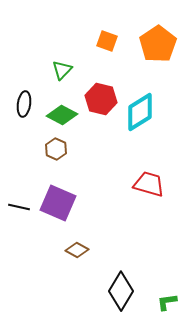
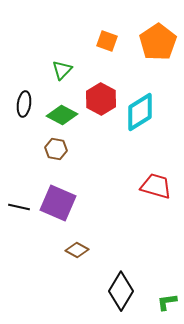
orange pentagon: moved 2 px up
red hexagon: rotated 16 degrees clockwise
brown hexagon: rotated 15 degrees counterclockwise
red trapezoid: moved 7 px right, 2 px down
